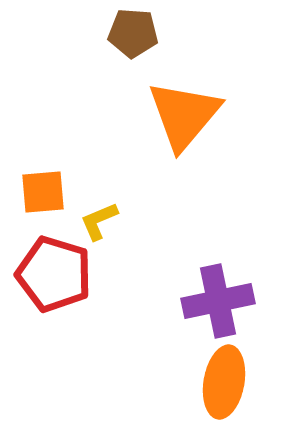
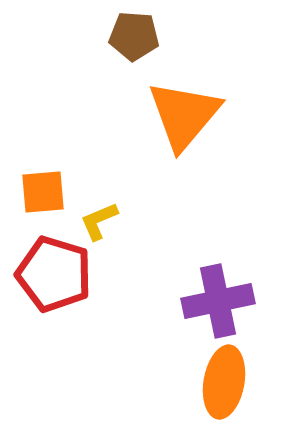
brown pentagon: moved 1 px right, 3 px down
